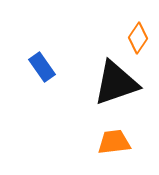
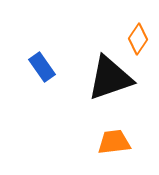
orange diamond: moved 1 px down
black triangle: moved 6 px left, 5 px up
